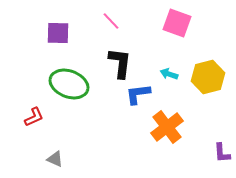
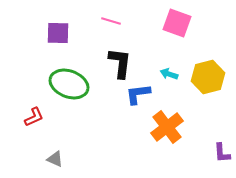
pink line: rotated 30 degrees counterclockwise
